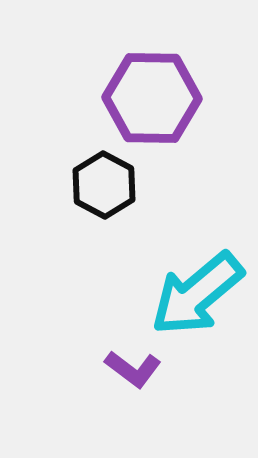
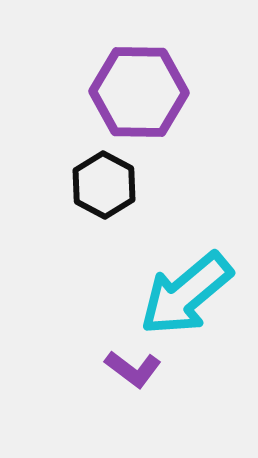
purple hexagon: moved 13 px left, 6 px up
cyan arrow: moved 11 px left
